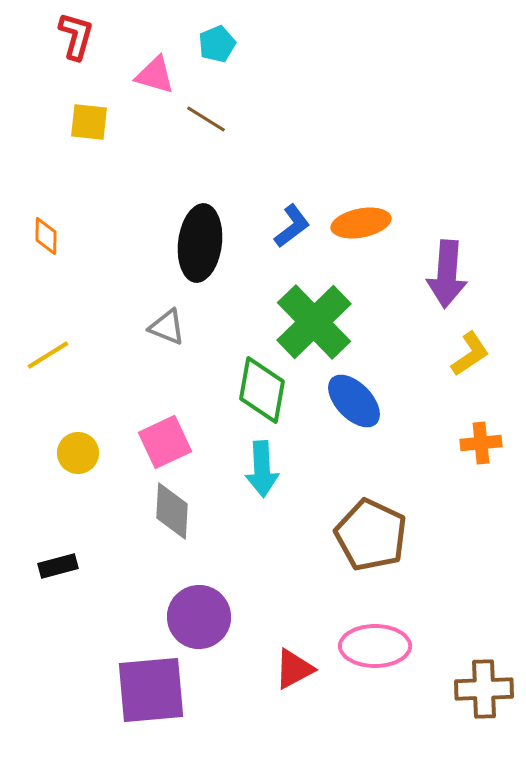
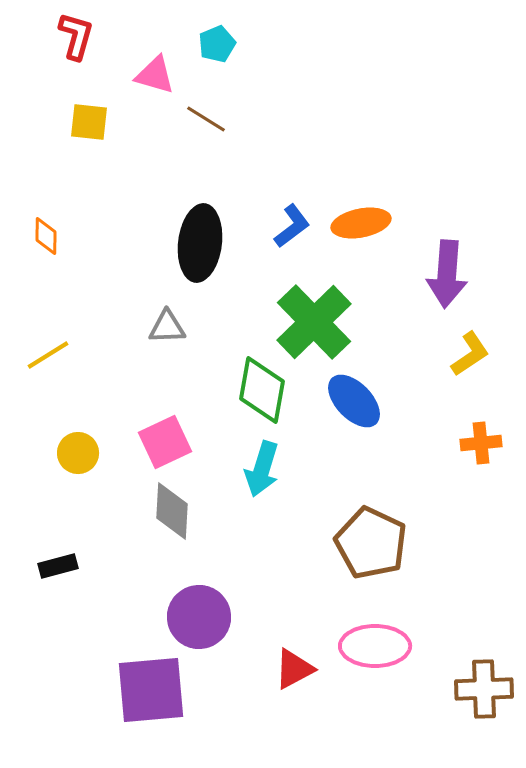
gray triangle: rotated 24 degrees counterclockwise
cyan arrow: rotated 20 degrees clockwise
brown pentagon: moved 8 px down
